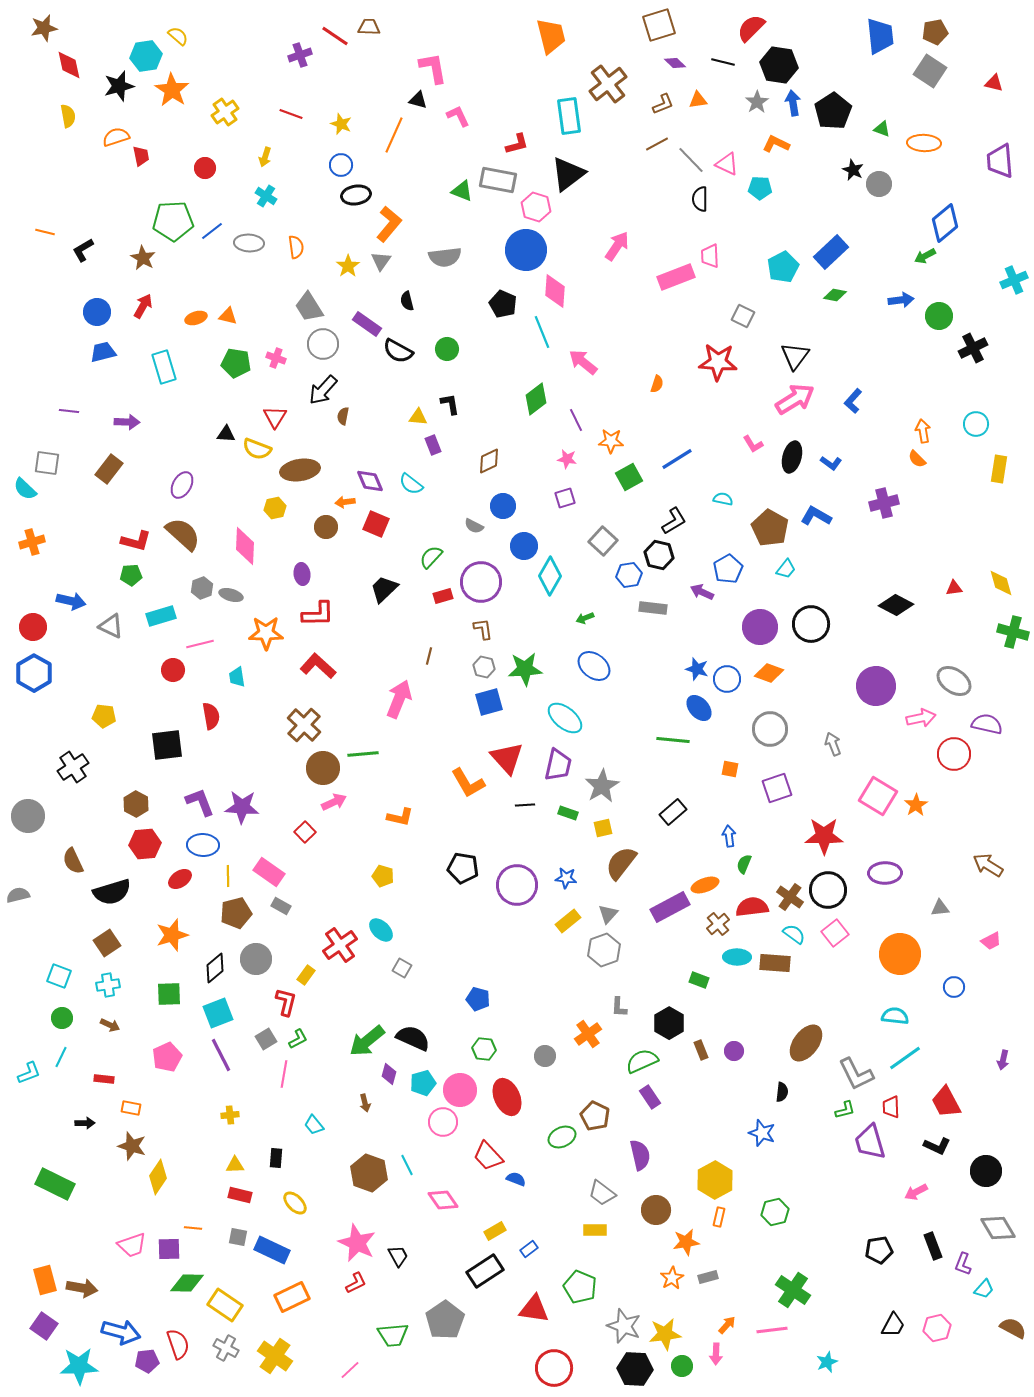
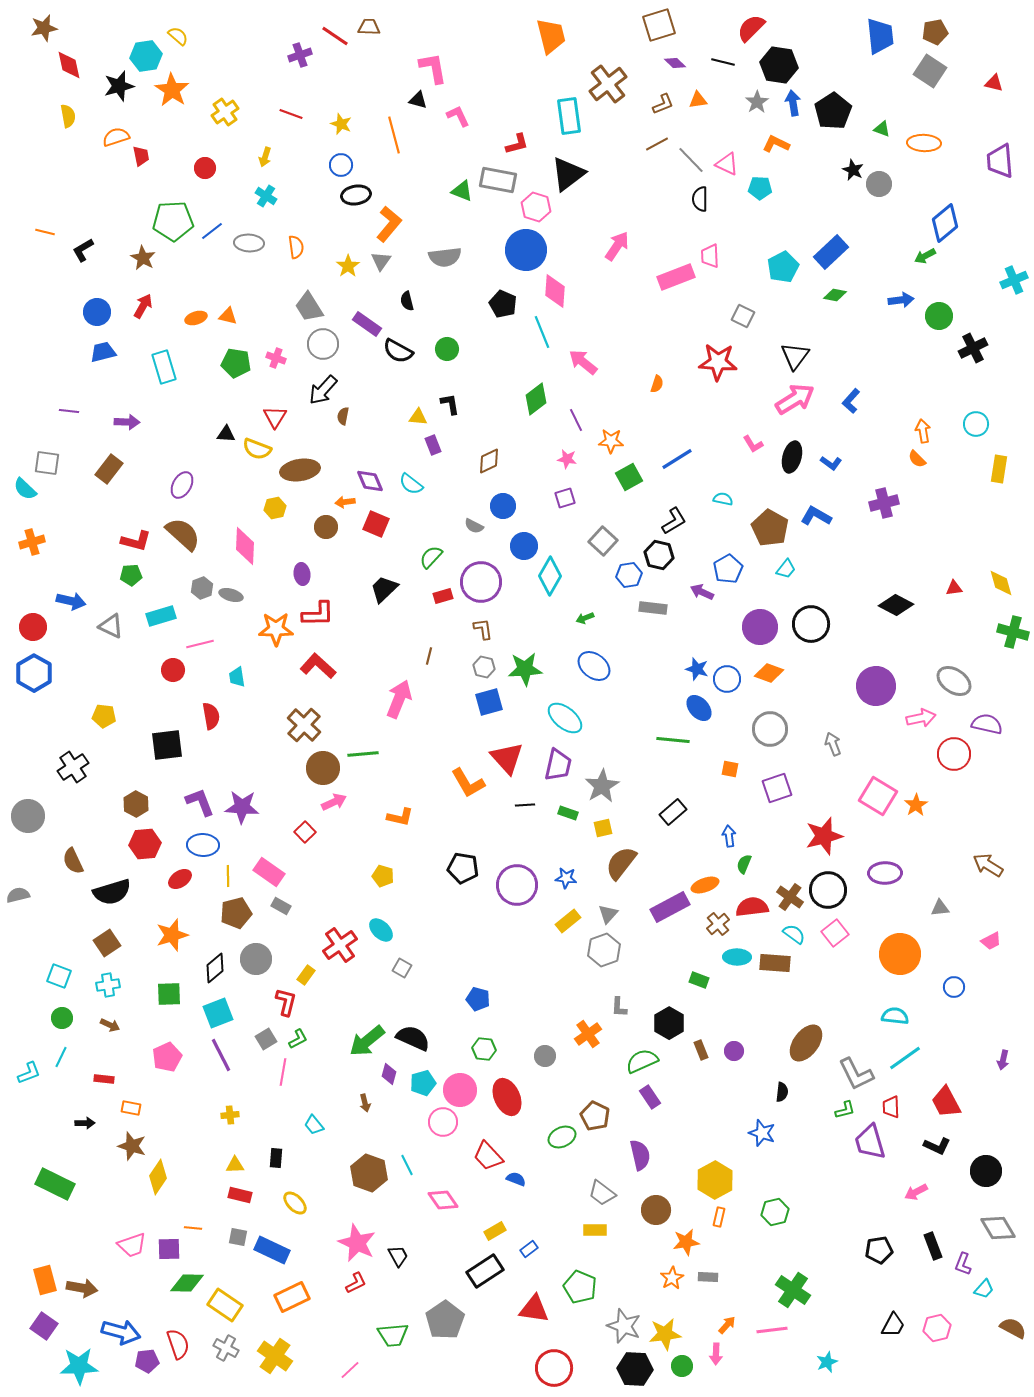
orange line at (394, 135): rotated 39 degrees counterclockwise
blue L-shape at (853, 401): moved 2 px left
orange star at (266, 633): moved 10 px right, 4 px up
red star at (824, 836): rotated 15 degrees counterclockwise
pink line at (284, 1074): moved 1 px left, 2 px up
gray rectangle at (708, 1277): rotated 18 degrees clockwise
